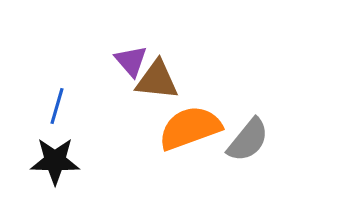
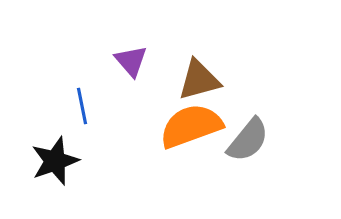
brown triangle: moved 42 px right; rotated 21 degrees counterclockwise
blue line: moved 25 px right; rotated 27 degrees counterclockwise
orange semicircle: moved 1 px right, 2 px up
black star: rotated 21 degrees counterclockwise
